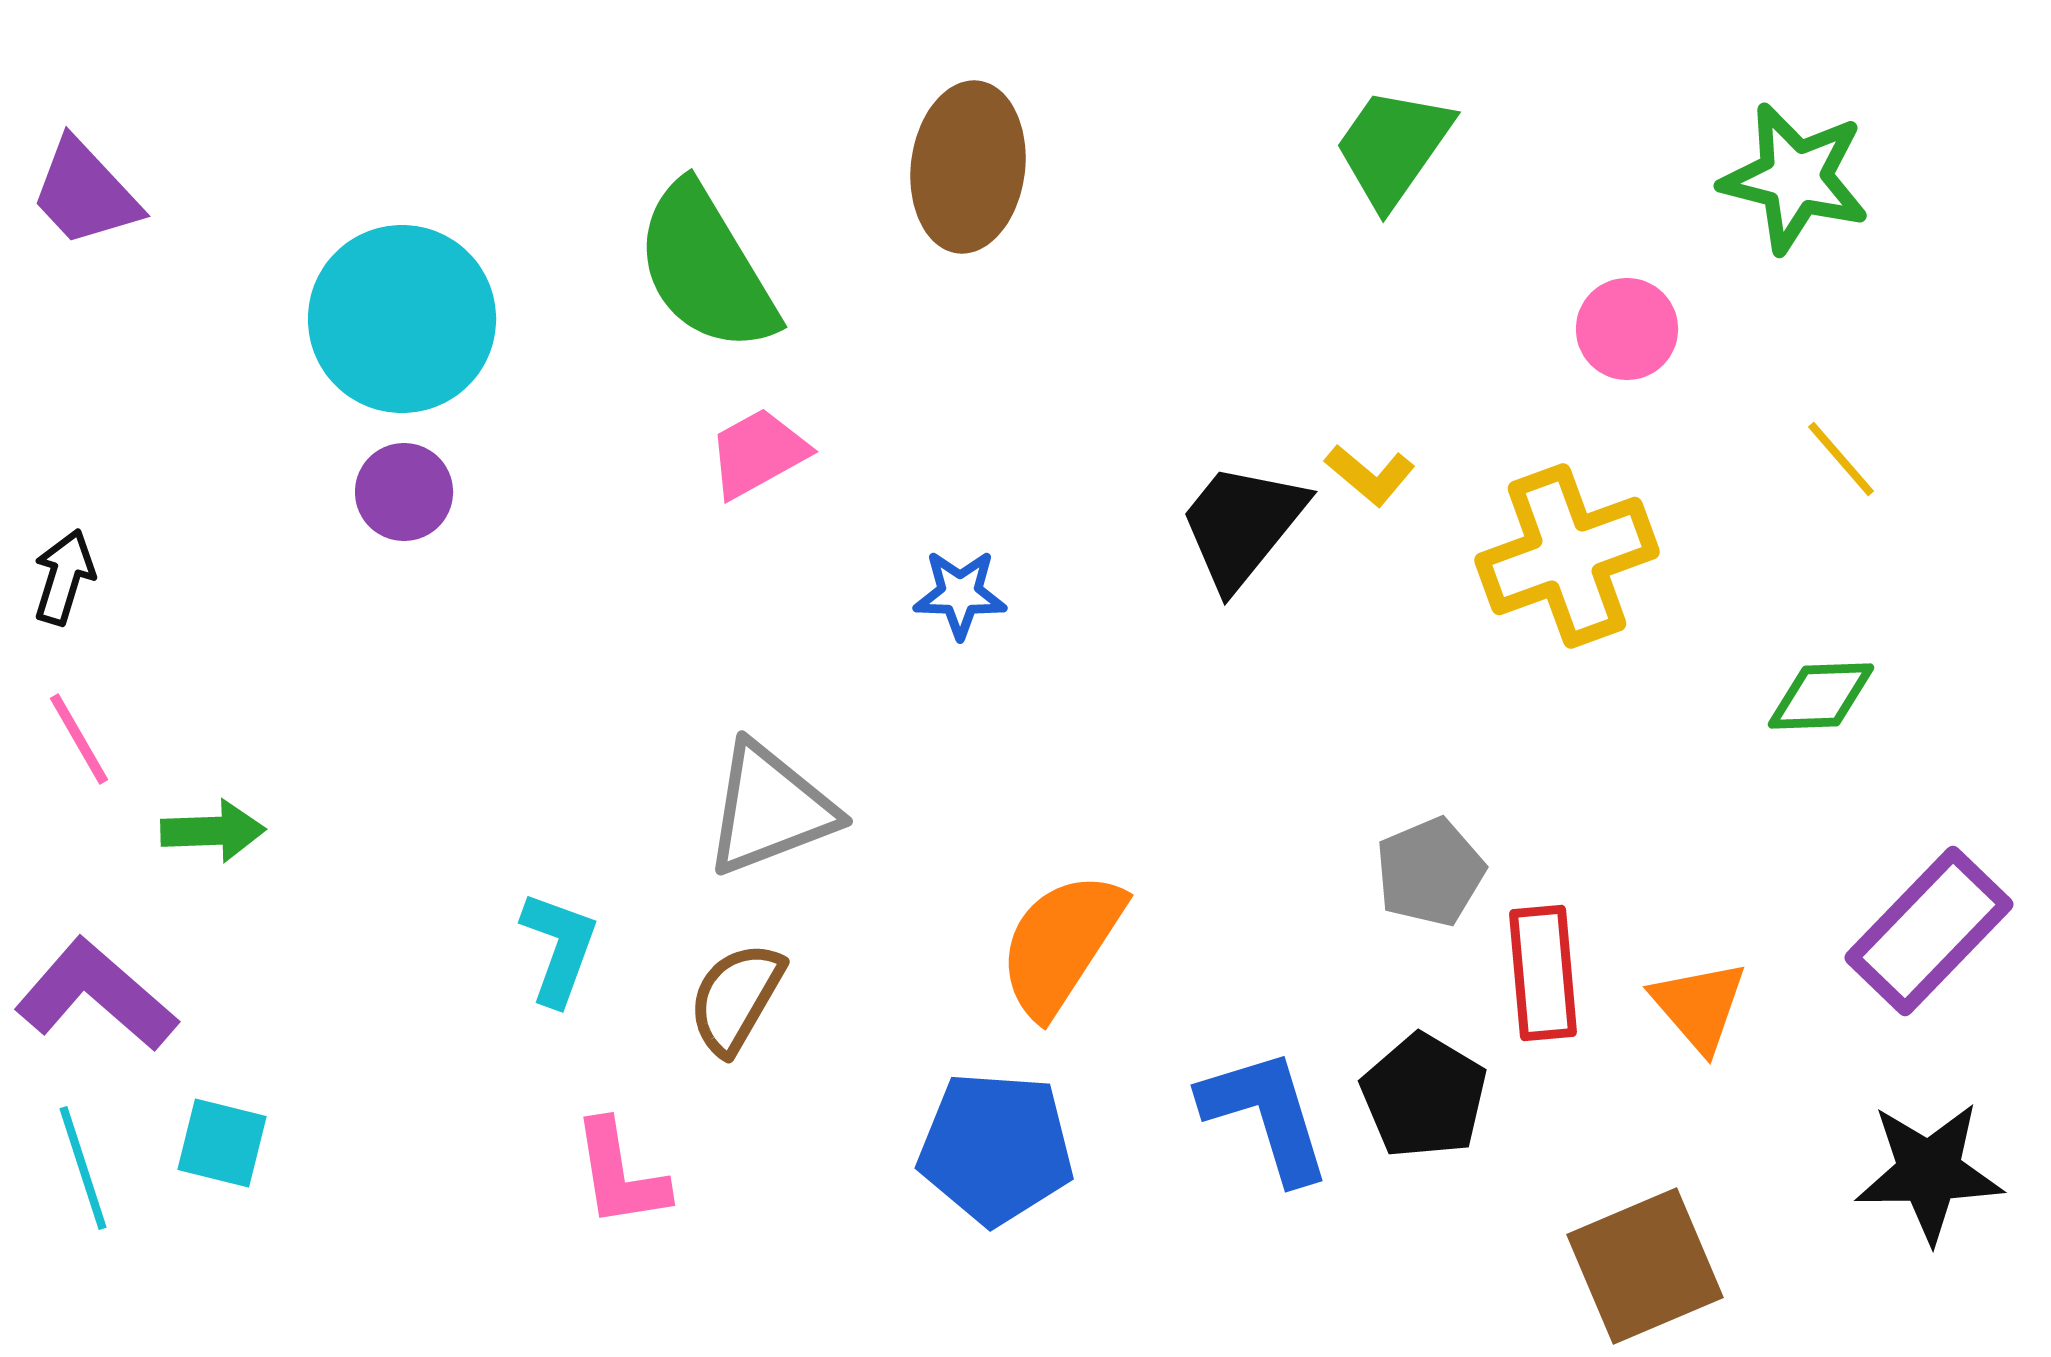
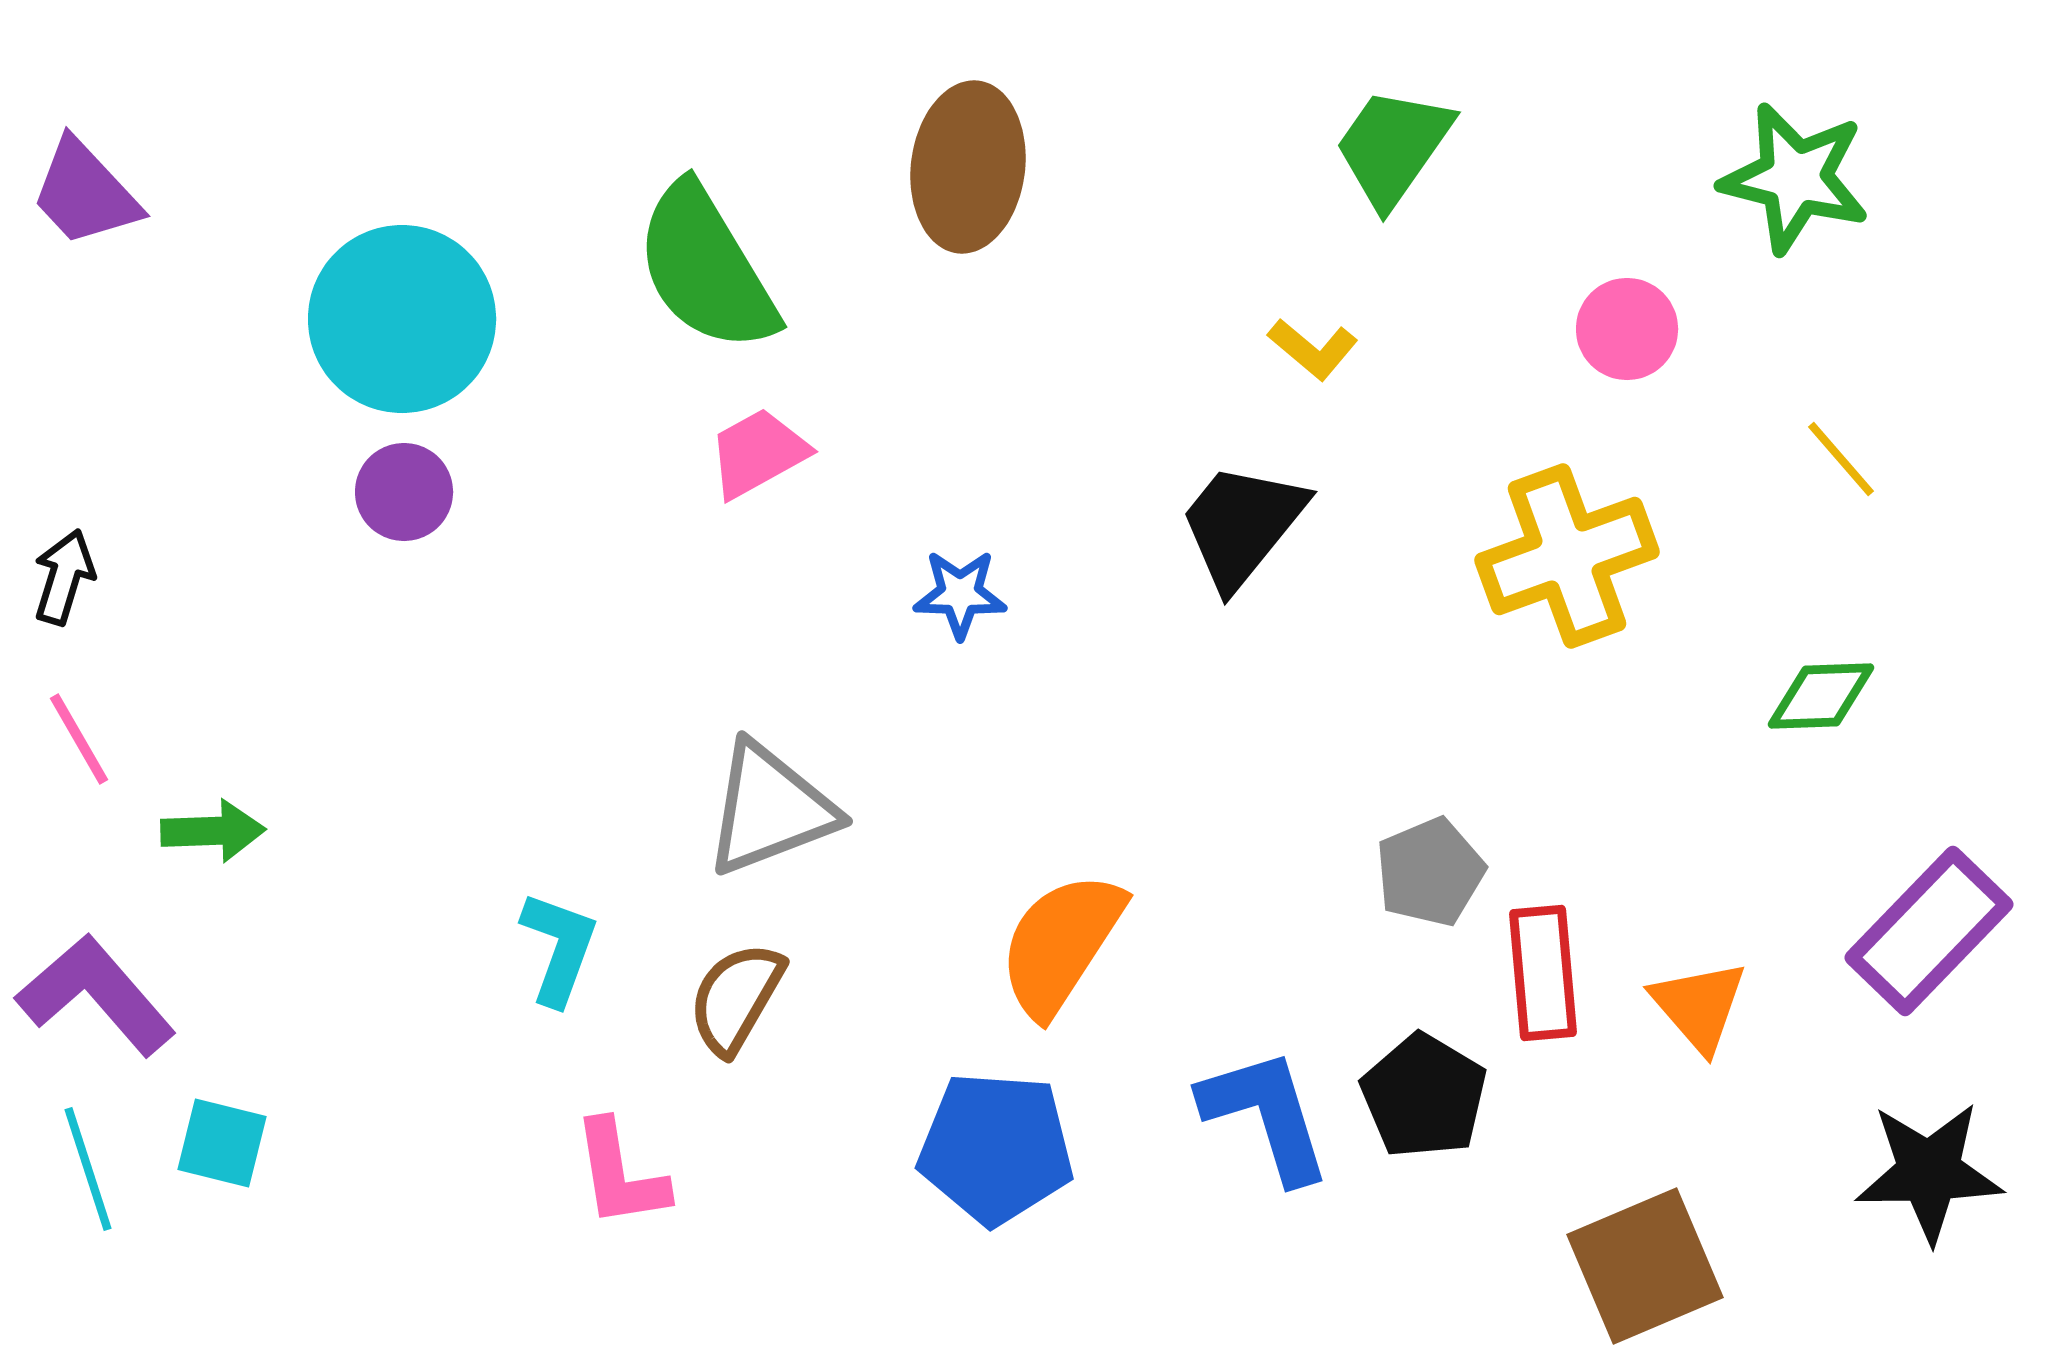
yellow L-shape: moved 57 px left, 126 px up
purple L-shape: rotated 8 degrees clockwise
cyan line: moved 5 px right, 1 px down
